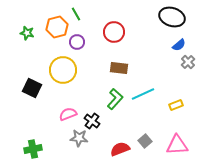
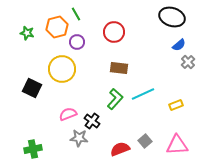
yellow circle: moved 1 px left, 1 px up
